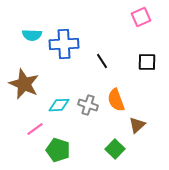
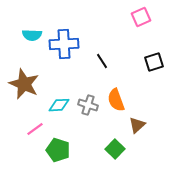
black square: moved 7 px right; rotated 18 degrees counterclockwise
